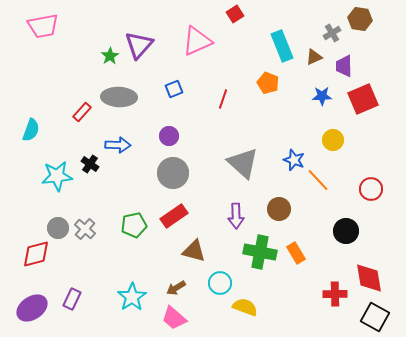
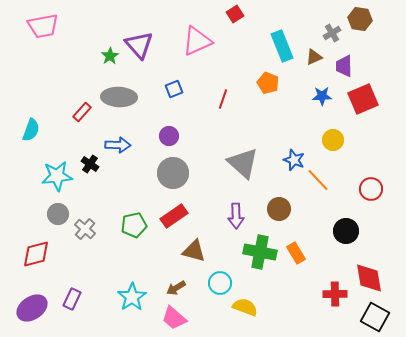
purple triangle at (139, 45): rotated 24 degrees counterclockwise
gray circle at (58, 228): moved 14 px up
